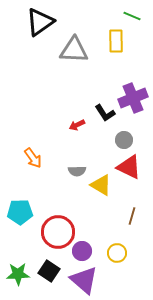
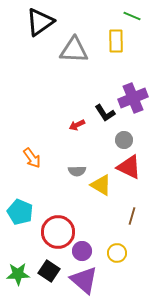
orange arrow: moved 1 px left
cyan pentagon: rotated 25 degrees clockwise
